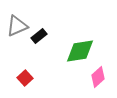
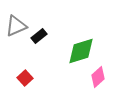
gray triangle: moved 1 px left
green diamond: moved 1 px right; rotated 8 degrees counterclockwise
